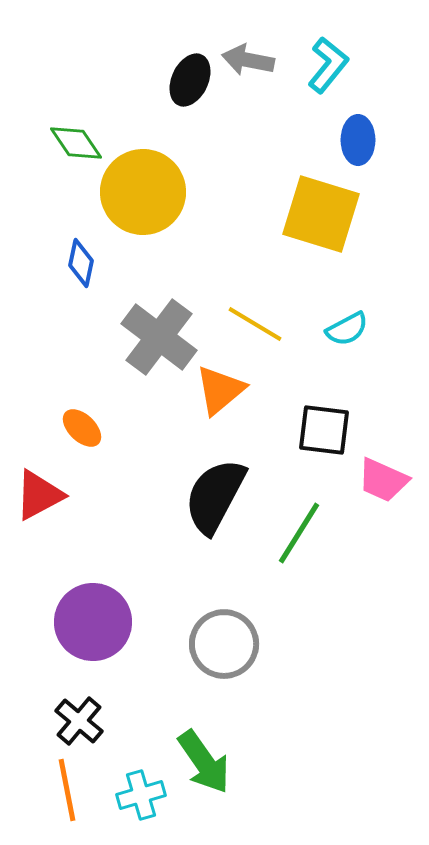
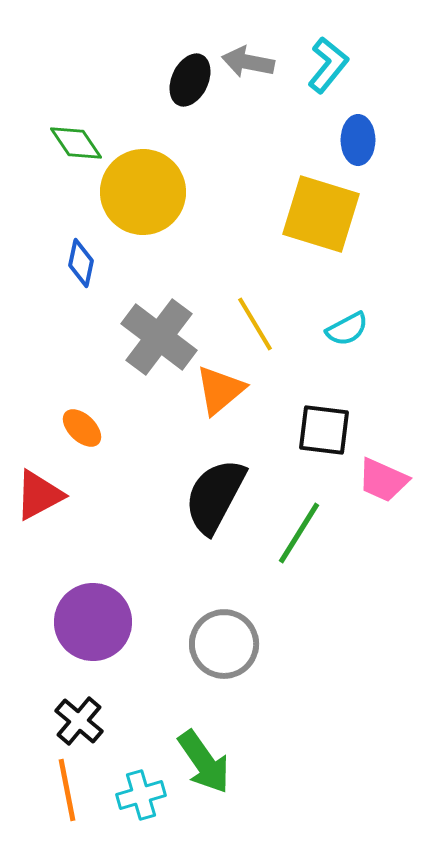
gray arrow: moved 2 px down
yellow line: rotated 28 degrees clockwise
